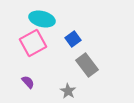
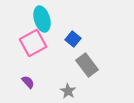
cyan ellipse: rotated 60 degrees clockwise
blue square: rotated 14 degrees counterclockwise
